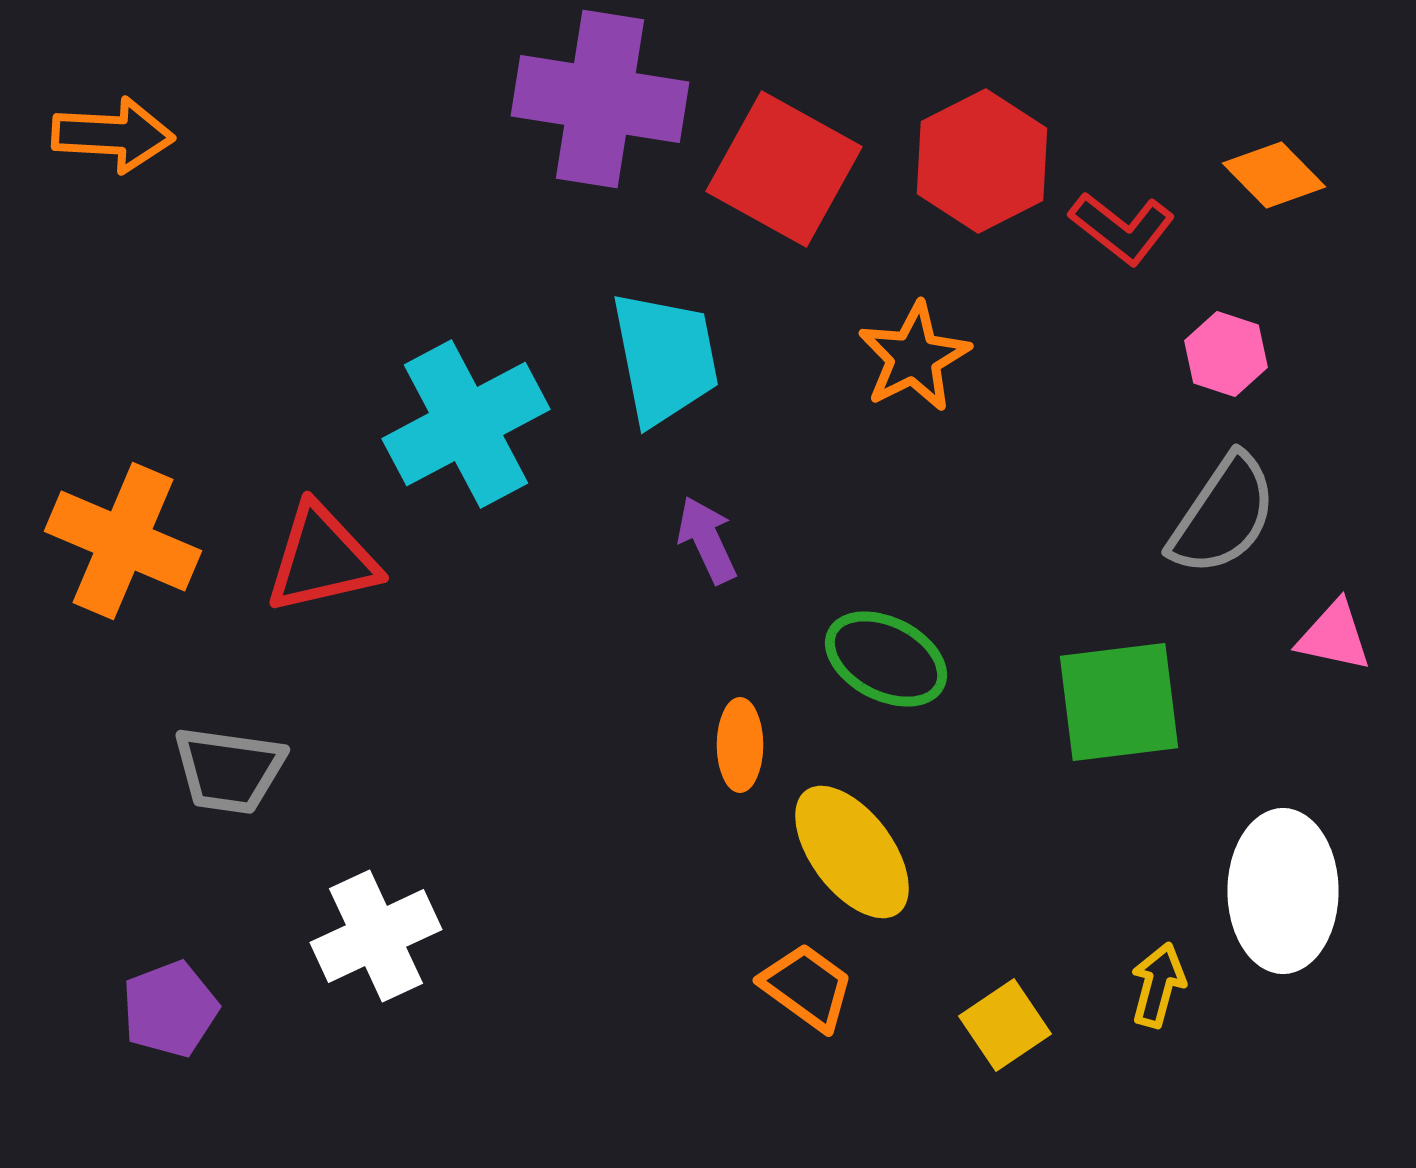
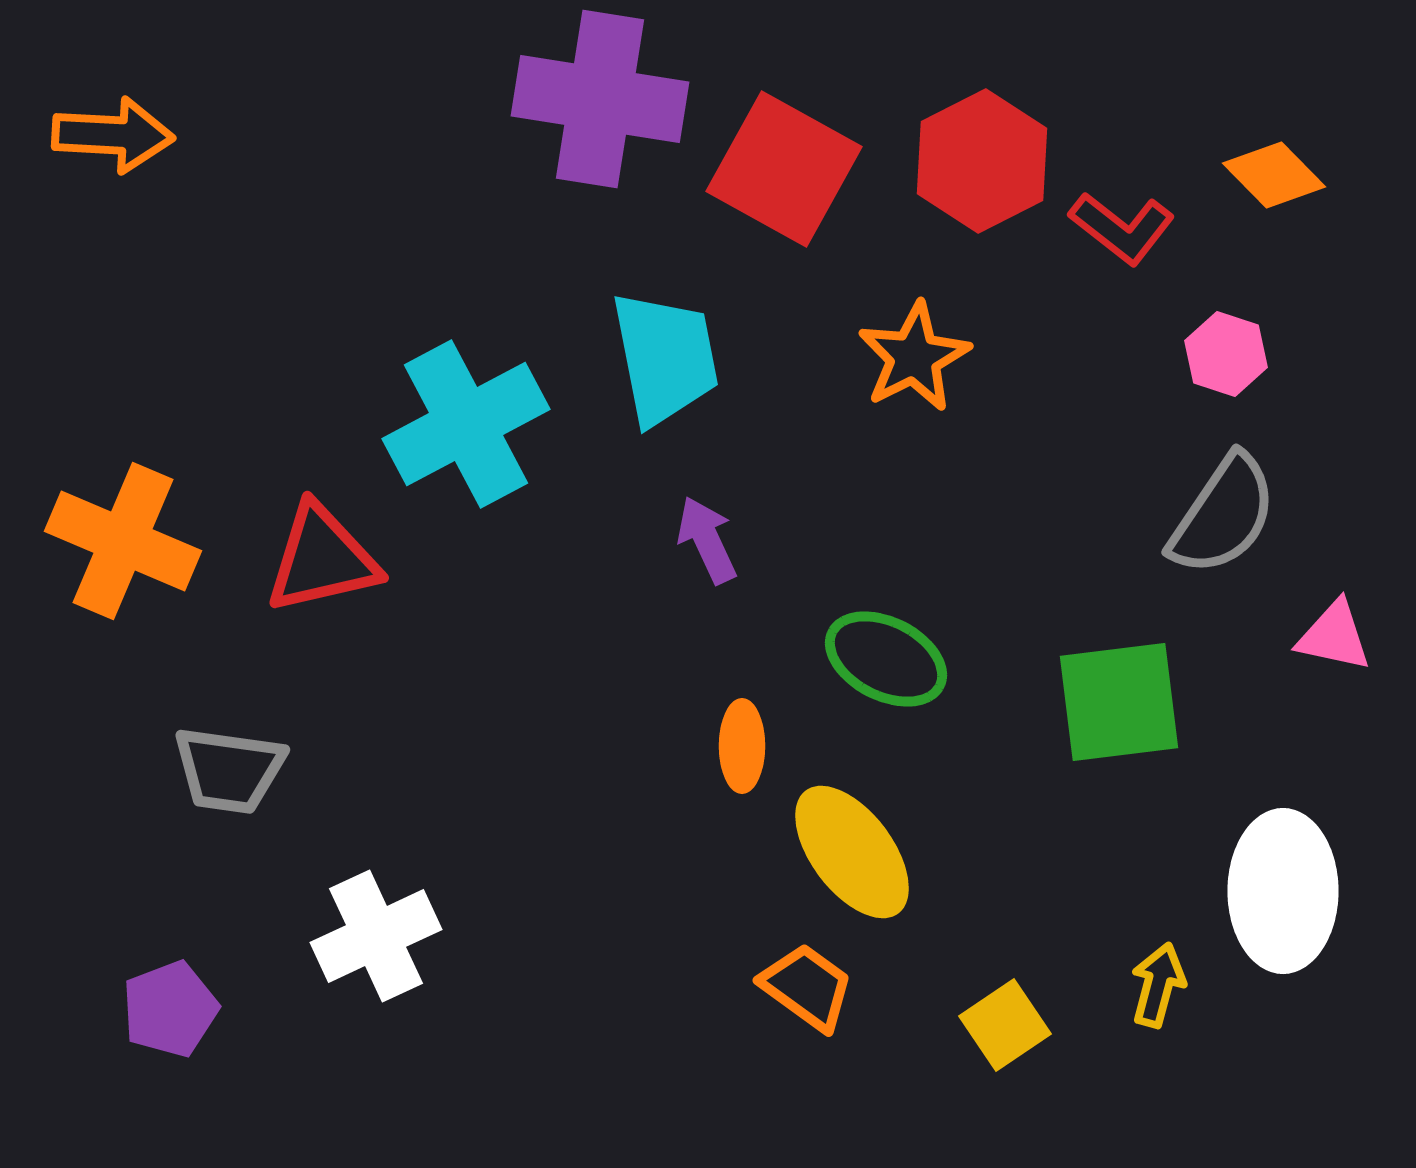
orange ellipse: moved 2 px right, 1 px down
